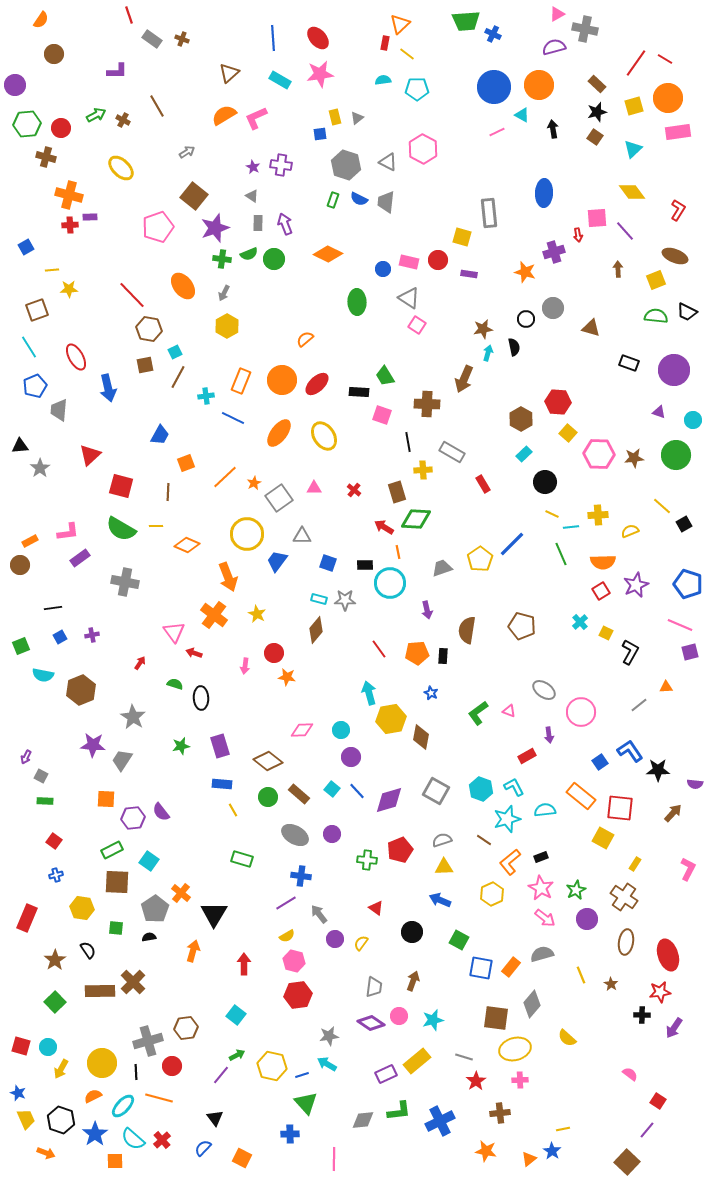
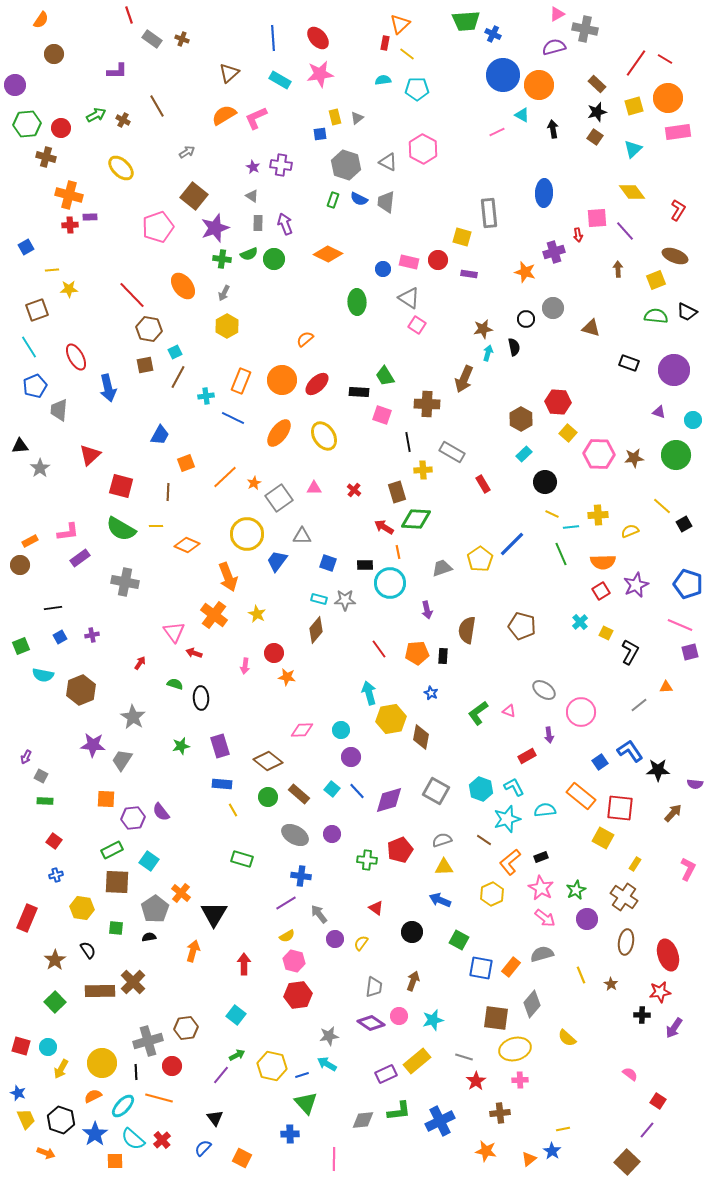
blue circle at (494, 87): moved 9 px right, 12 px up
